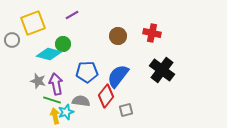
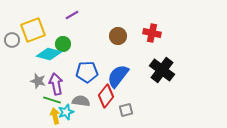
yellow square: moved 7 px down
